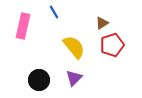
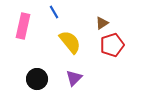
yellow semicircle: moved 4 px left, 5 px up
black circle: moved 2 px left, 1 px up
